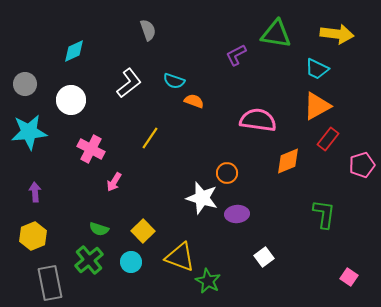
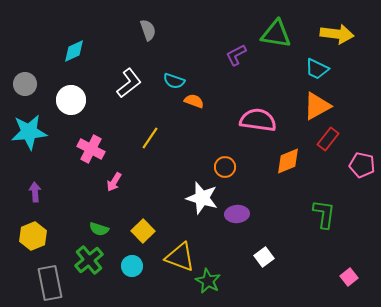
pink pentagon: rotated 30 degrees clockwise
orange circle: moved 2 px left, 6 px up
cyan circle: moved 1 px right, 4 px down
pink square: rotated 18 degrees clockwise
